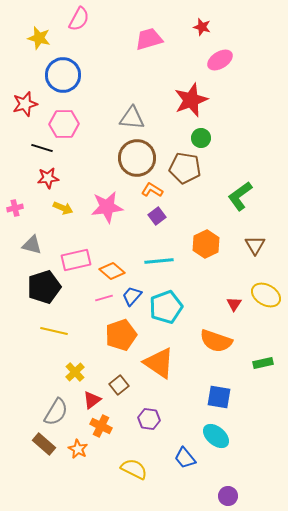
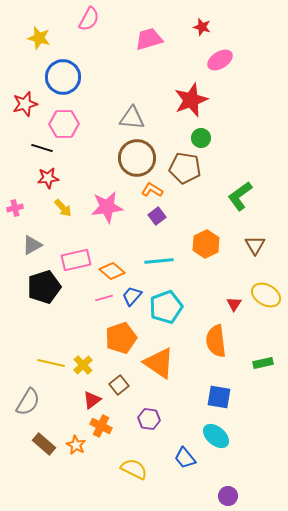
pink semicircle at (79, 19): moved 10 px right
blue circle at (63, 75): moved 2 px down
yellow arrow at (63, 208): rotated 24 degrees clockwise
gray triangle at (32, 245): rotated 45 degrees counterclockwise
yellow line at (54, 331): moved 3 px left, 32 px down
orange pentagon at (121, 335): moved 3 px down
orange semicircle at (216, 341): rotated 64 degrees clockwise
yellow cross at (75, 372): moved 8 px right, 7 px up
gray semicircle at (56, 412): moved 28 px left, 10 px up
orange star at (78, 449): moved 2 px left, 4 px up
